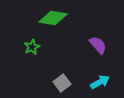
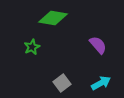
cyan arrow: moved 1 px right, 1 px down
